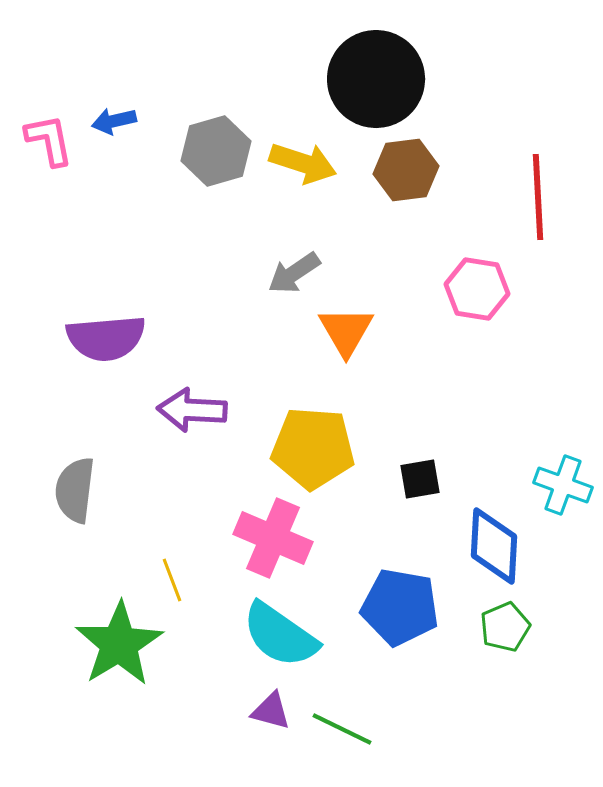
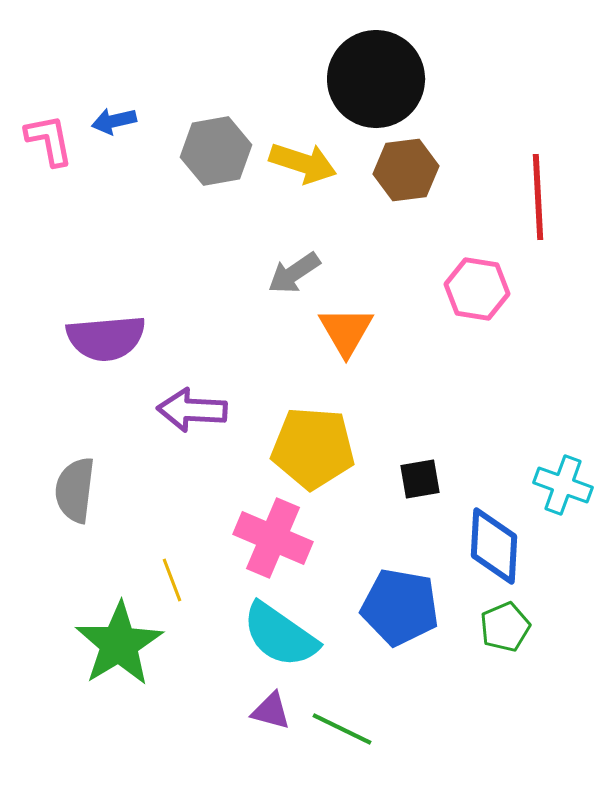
gray hexagon: rotated 6 degrees clockwise
